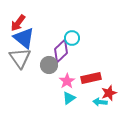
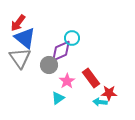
blue triangle: moved 1 px right
purple diamond: rotated 20 degrees clockwise
red rectangle: rotated 66 degrees clockwise
red star: rotated 21 degrees clockwise
cyan triangle: moved 11 px left
